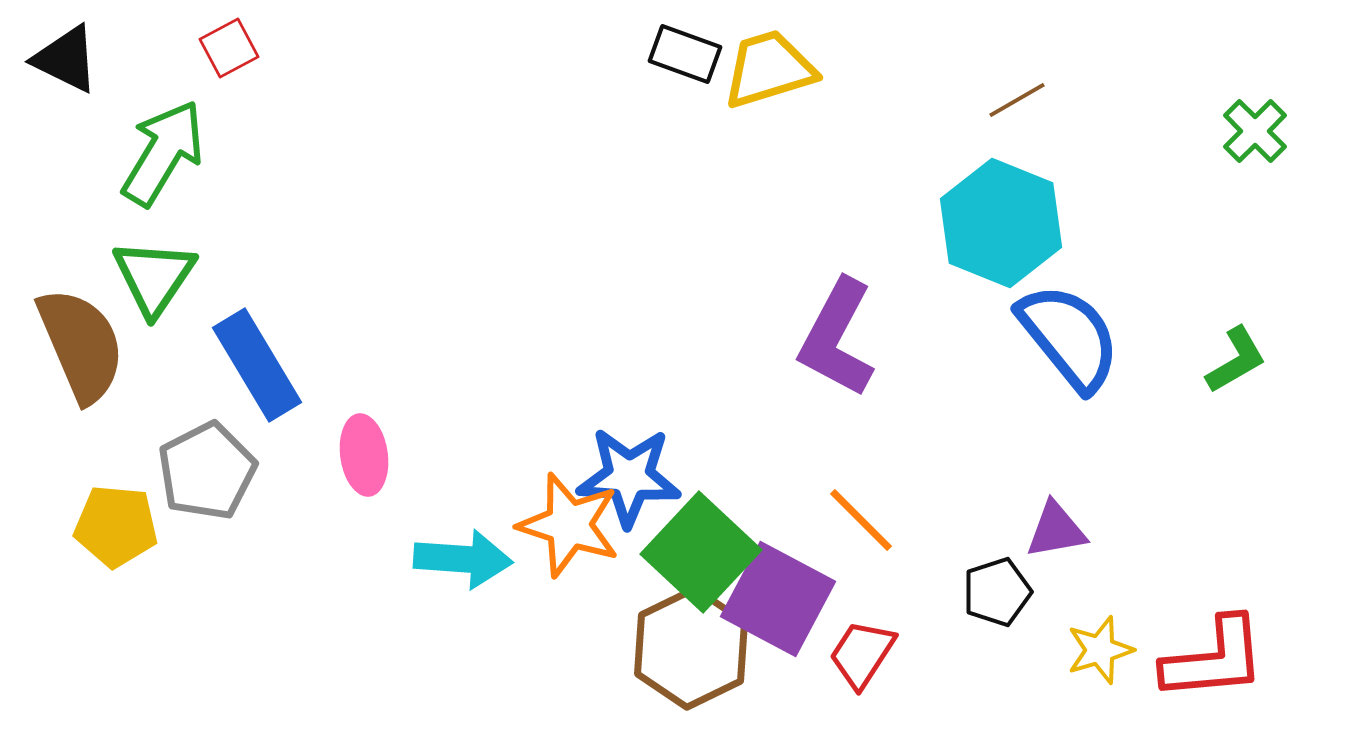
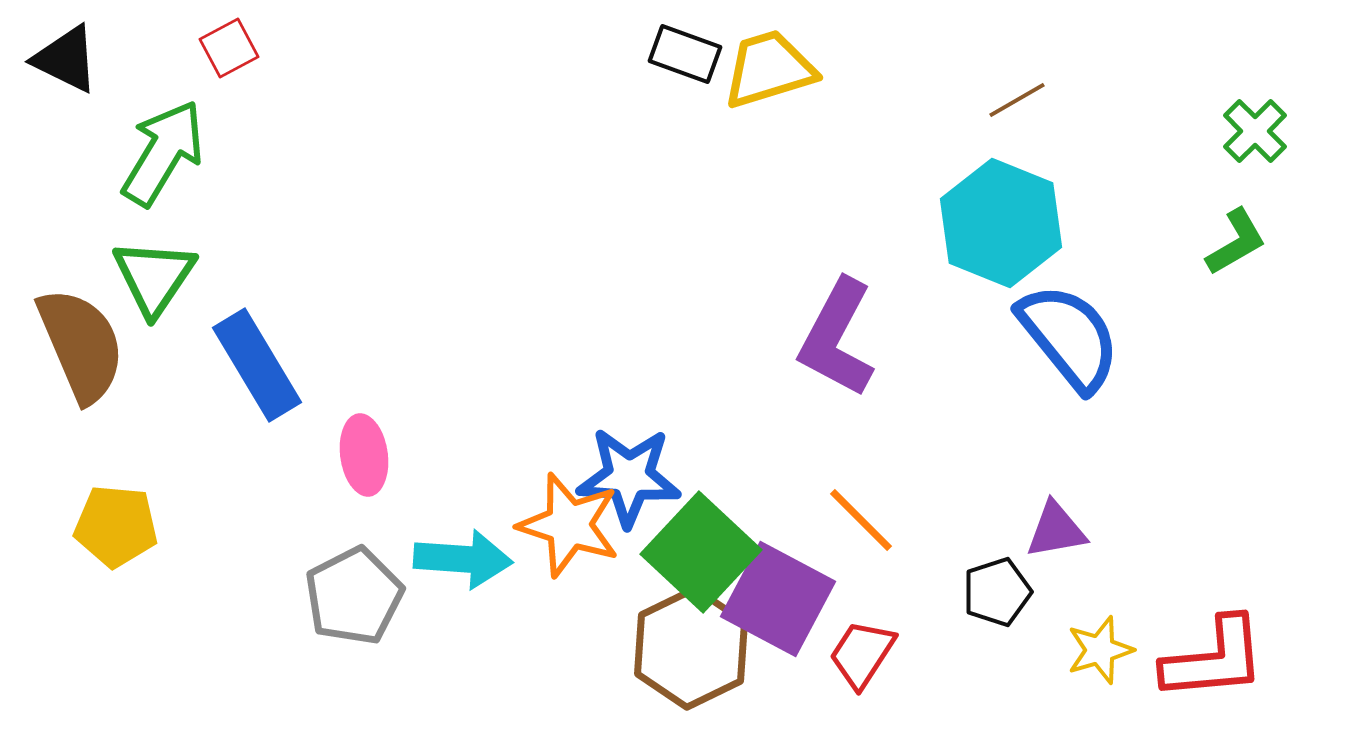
green L-shape: moved 118 px up
gray pentagon: moved 147 px right, 125 px down
